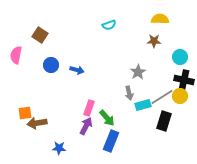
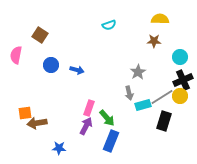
black cross: moved 1 px left; rotated 36 degrees counterclockwise
